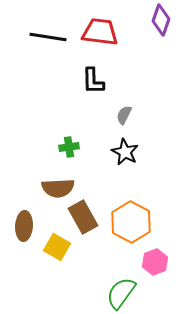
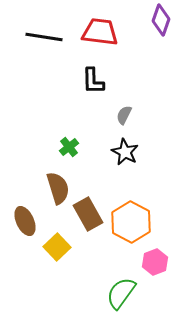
black line: moved 4 px left
green cross: rotated 30 degrees counterclockwise
brown semicircle: rotated 104 degrees counterclockwise
brown rectangle: moved 5 px right, 3 px up
brown ellipse: moved 1 px right, 5 px up; rotated 28 degrees counterclockwise
yellow square: rotated 16 degrees clockwise
